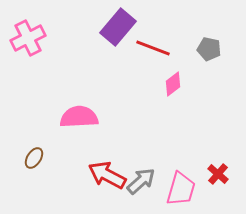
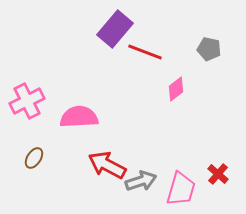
purple rectangle: moved 3 px left, 2 px down
pink cross: moved 1 px left, 63 px down
red line: moved 8 px left, 4 px down
pink diamond: moved 3 px right, 5 px down
red arrow: moved 10 px up
gray arrow: rotated 24 degrees clockwise
